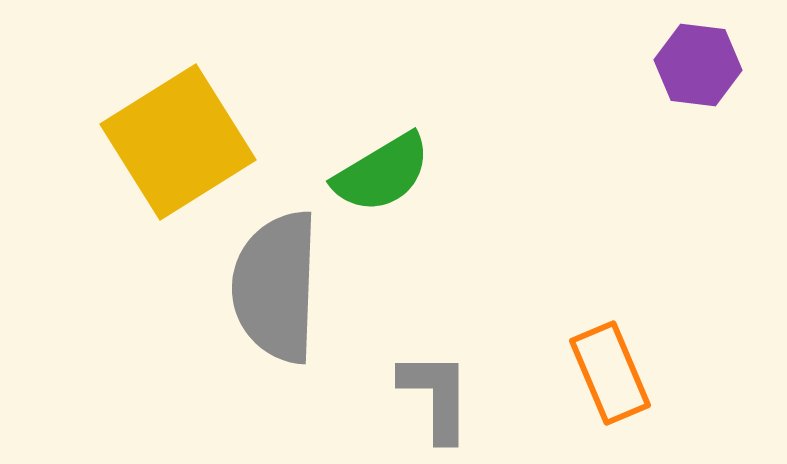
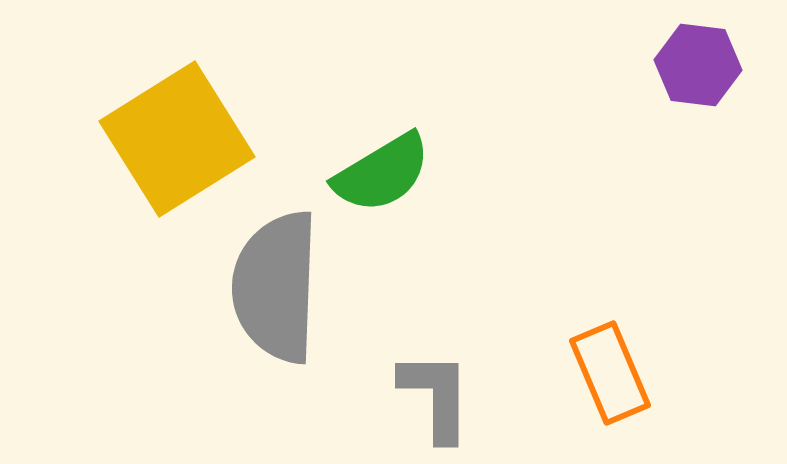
yellow square: moved 1 px left, 3 px up
